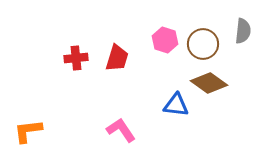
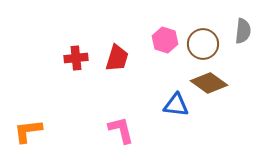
pink L-shape: rotated 20 degrees clockwise
